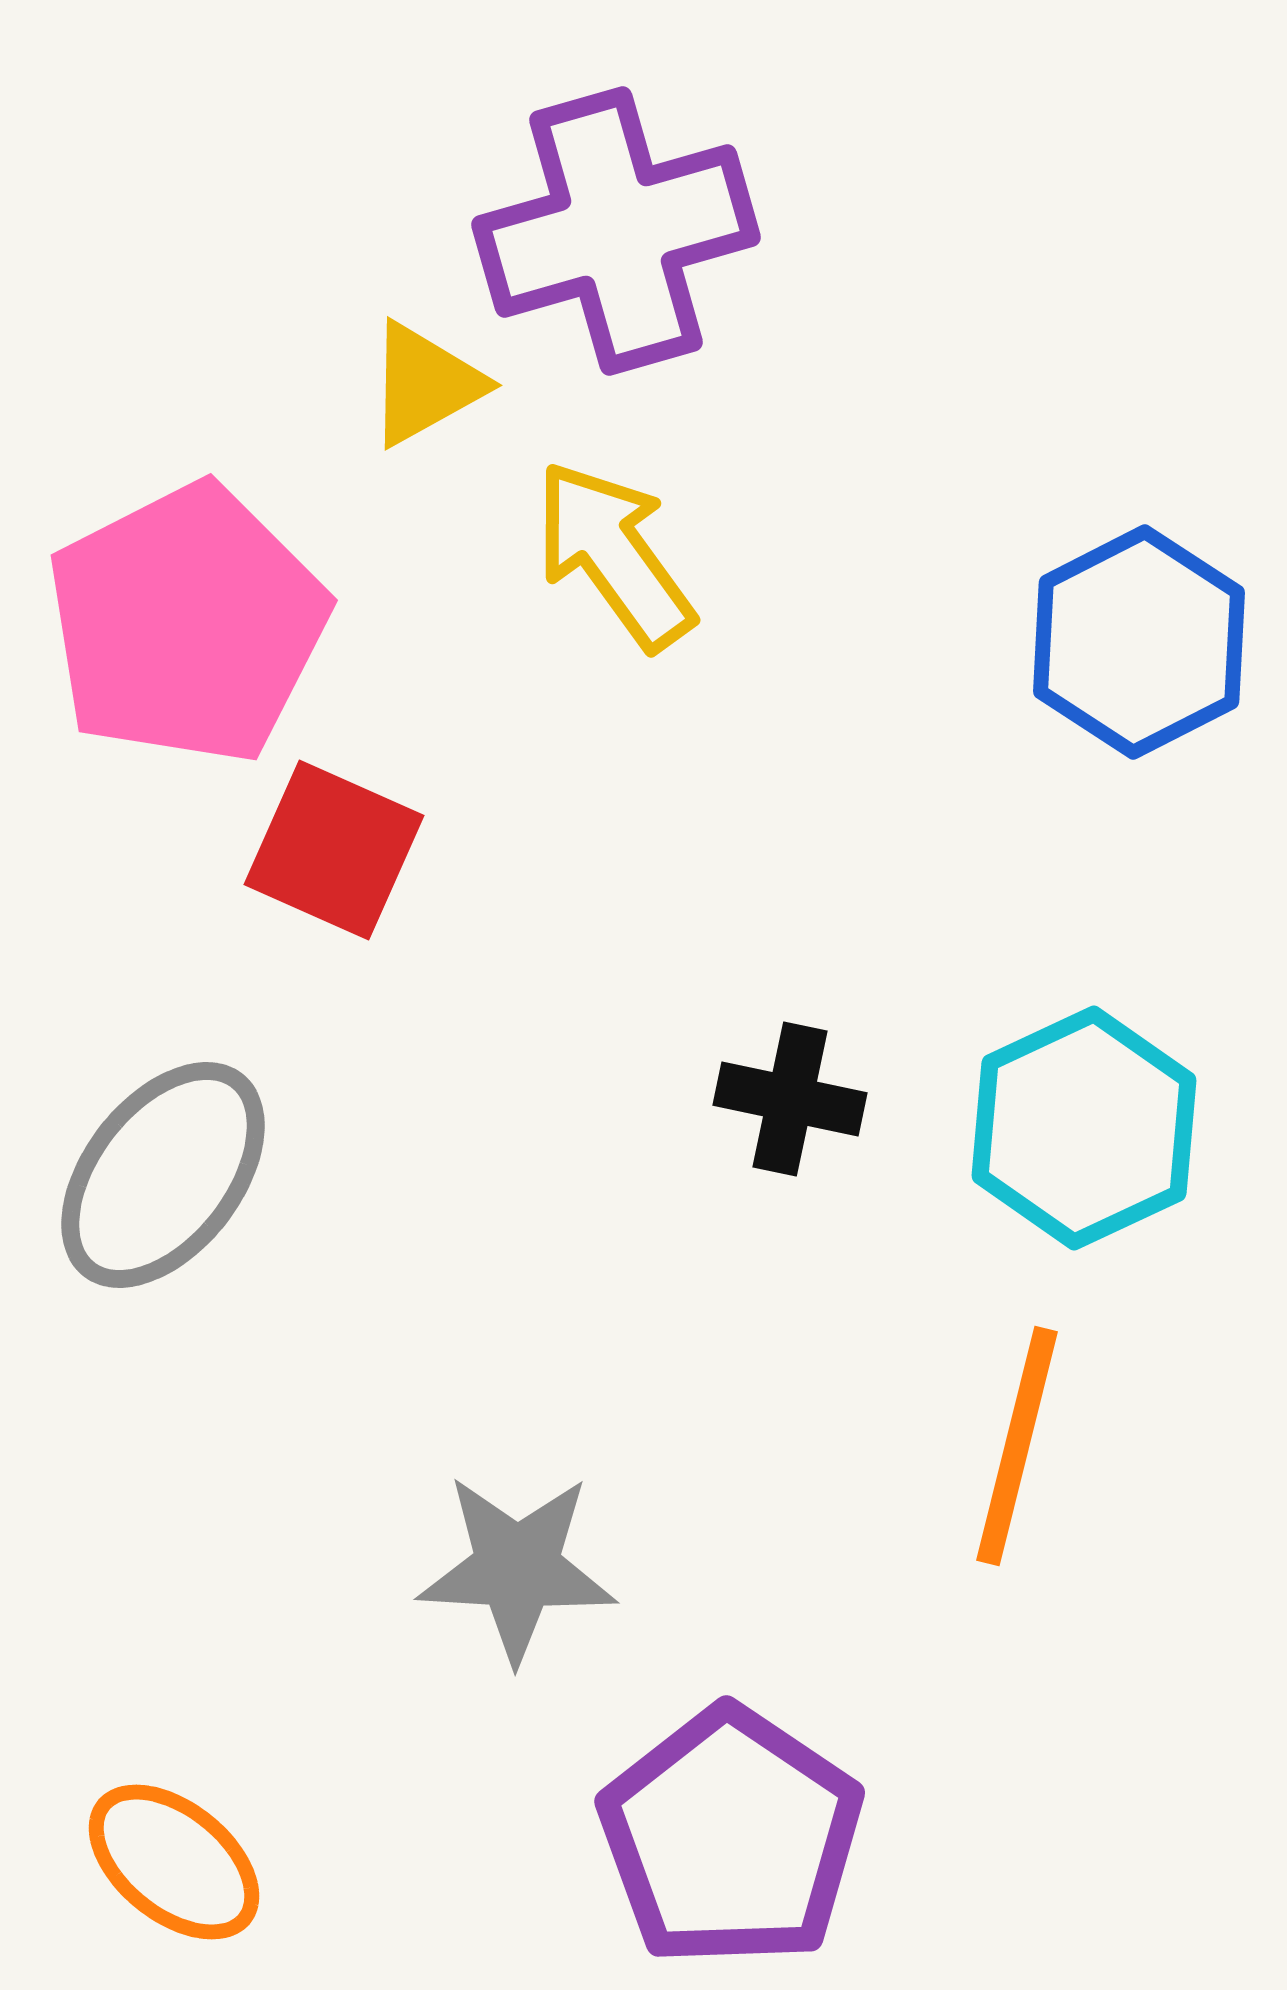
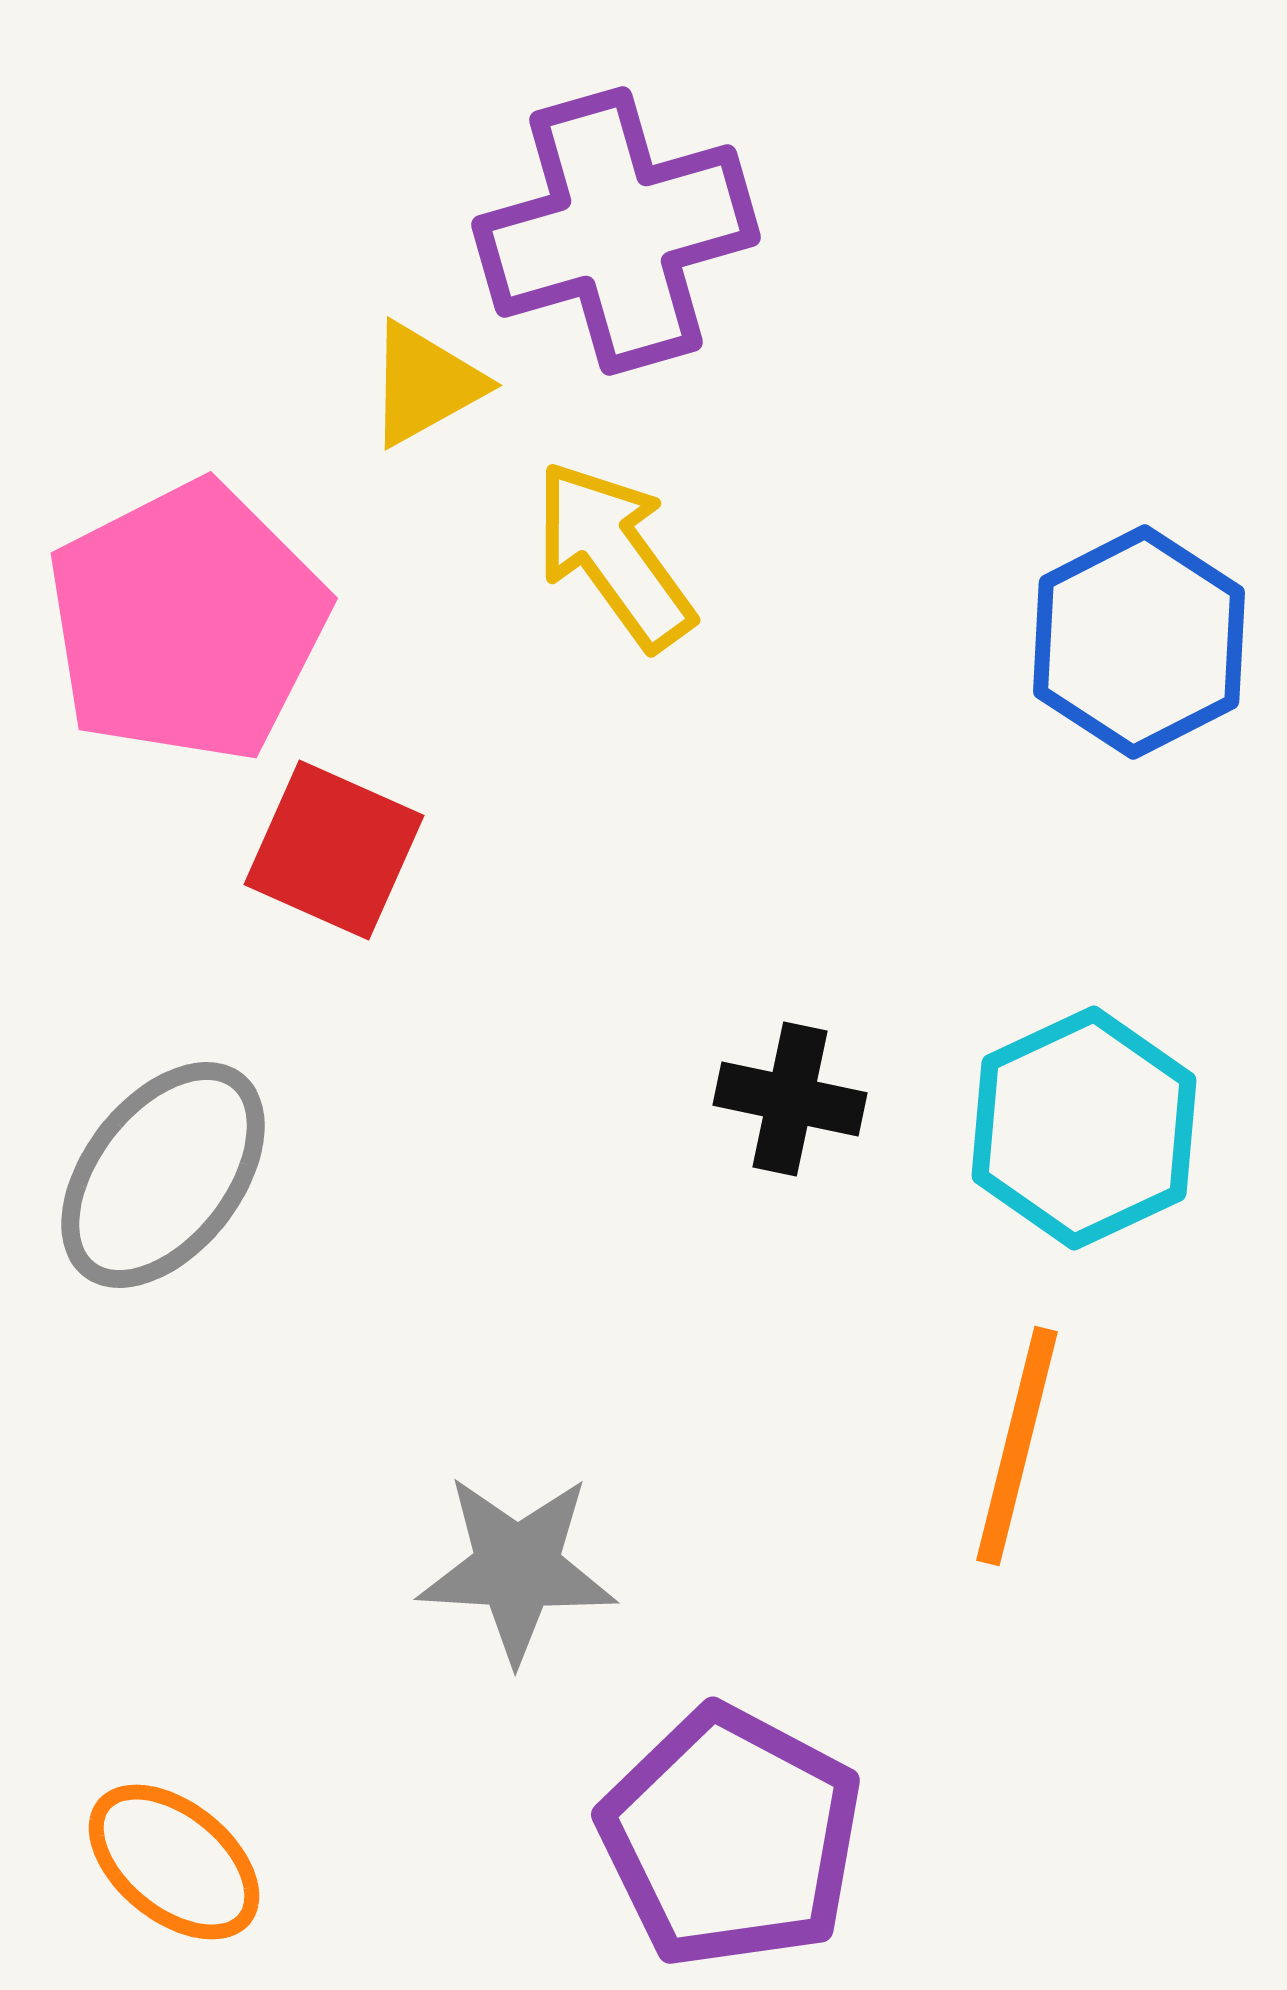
pink pentagon: moved 2 px up
purple pentagon: rotated 6 degrees counterclockwise
